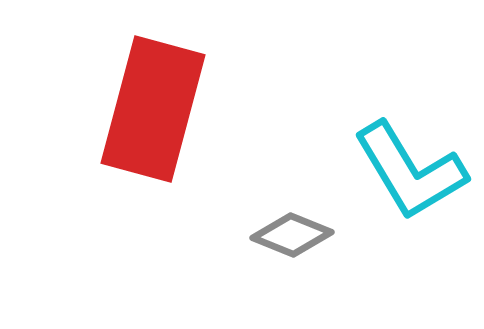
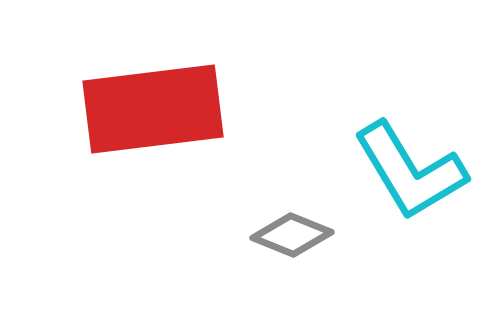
red rectangle: rotated 68 degrees clockwise
